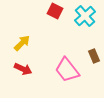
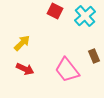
red arrow: moved 2 px right
